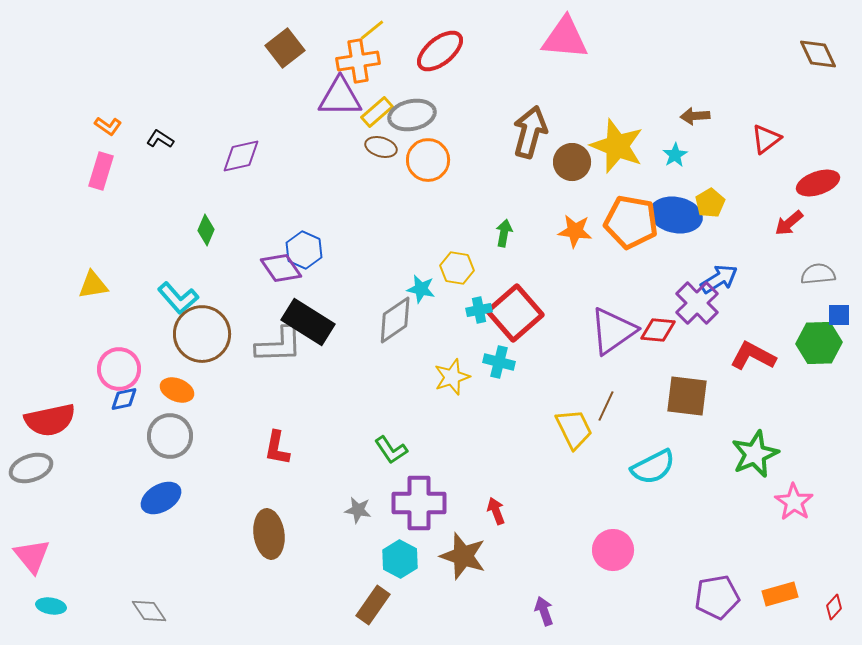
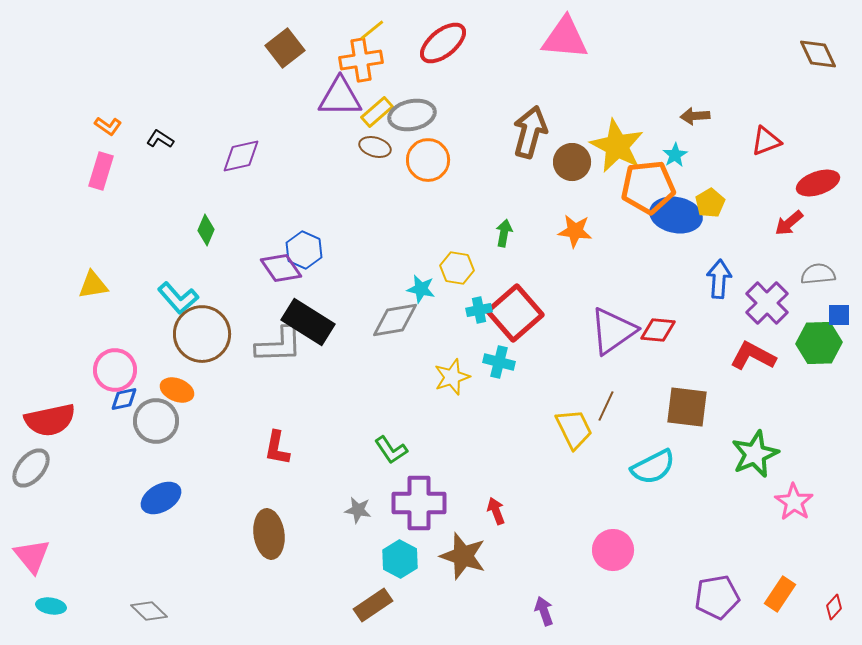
red ellipse at (440, 51): moved 3 px right, 8 px up
orange cross at (358, 61): moved 3 px right, 1 px up
red triangle at (766, 139): moved 2 px down; rotated 16 degrees clockwise
yellow star at (617, 146): rotated 6 degrees clockwise
brown ellipse at (381, 147): moved 6 px left
orange pentagon at (631, 222): moved 17 px right, 35 px up; rotated 16 degrees counterclockwise
blue arrow at (719, 279): rotated 54 degrees counterclockwise
purple cross at (697, 303): moved 70 px right
gray diamond at (395, 320): rotated 24 degrees clockwise
pink circle at (119, 369): moved 4 px left, 1 px down
brown square at (687, 396): moved 11 px down
gray circle at (170, 436): moved 14 px left, 15 px up
gray ellipse at (31, 468): rotated 30 degrees counterclockwise
orange rectangle at (780, 594): rotated 40 degrees counterclockwise
brown rectangle at (373, 605): rotated 21 degrees clockwise
gray diamond at (149, 611): rotated 12 degrees counterclockwise
